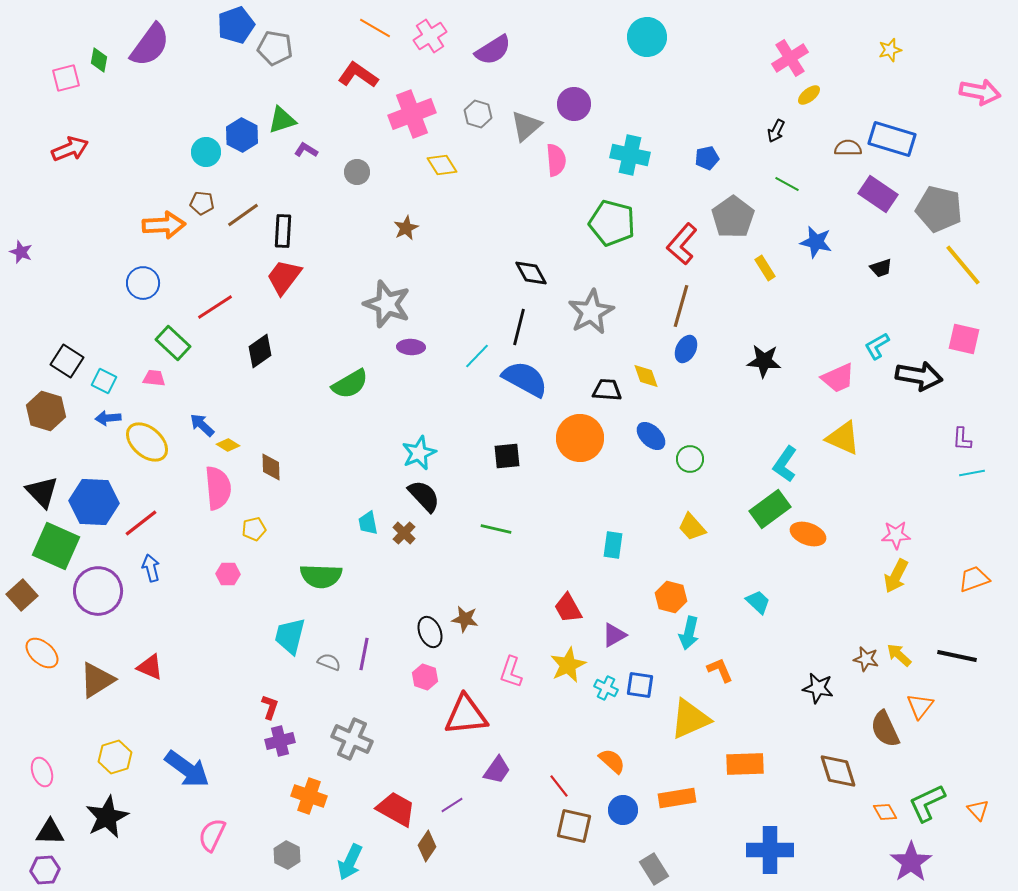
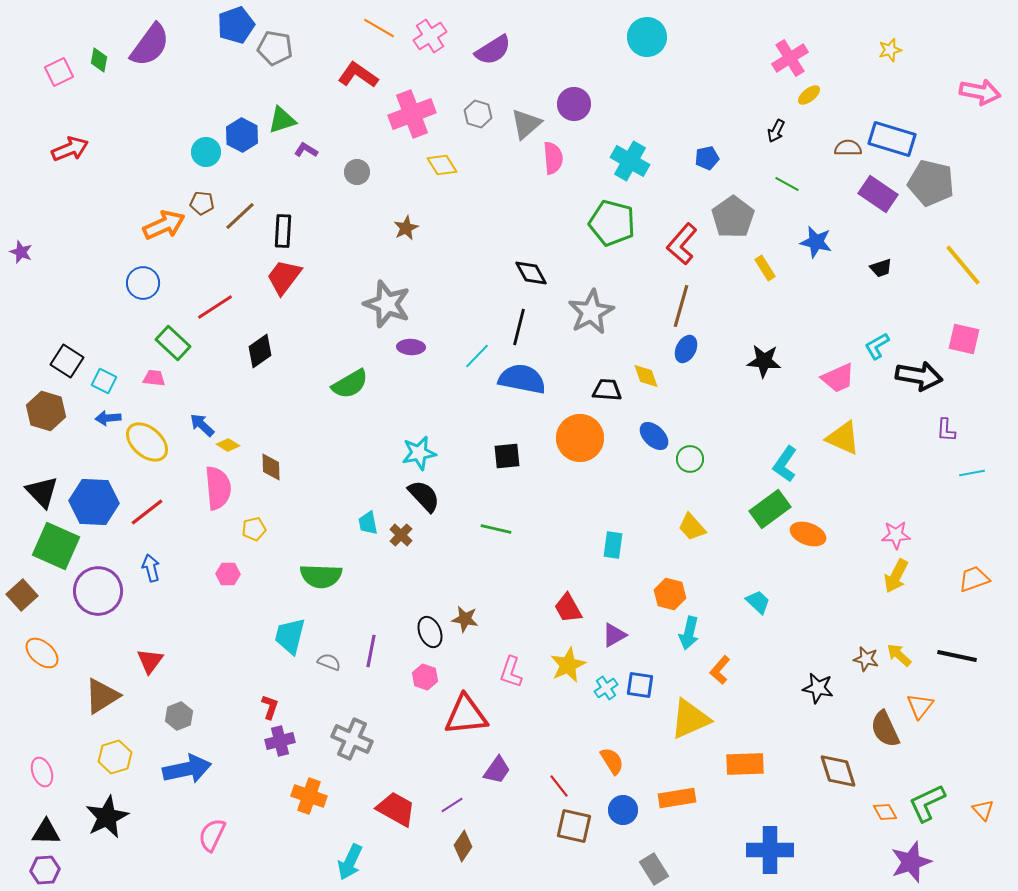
orange line at (375, 28): moved 4 px right
pink square at (66, 78): moved 7 px left, 6 px up; rotated 12 degrees counterclockwise
gray triangle at (526, 126): moved 2 px up
cyan cross at (630, 155): moved 6 px down; rotated 18 degrees clockwise
pink semicircle at (556, 160): moved 3 px left, 2 px up
gray pentagon at (939, 209): moved 8 px left, 26 px up
brown line at (243, 215): moved 3 px left, 1 px down; rotated 8 degrees counterclockwise
orange arrow at (164, 225): rotated 21 degrees counterclockwise
blue semicircle at (525, 379): moved 3 px left; rotated 18 degrees counterclockwise
blue ellipse at (651, 436): moved 3 px right
purple L-shape at (962, 439): moved 16 px left, 9 px up
cyan star at (419, 453): rotated 12 degrees clockwise
red line at (141, 523): moved 6 px right, 11 px up
brown cross at (404, 533): moved 3 px left, 2 px down
orange hexagon at (671, 597): moved 1 px left, 3 px up
purple line at (364, 654): moved 7 px right, 3 px up
red triangle at (150, 667): moved 6 px up; rotated 44 degrees clockwise
orange L-shape at (720, 670): rotated 116 degrees counterclockwise
brown triangle at (97, 680): moved 5 px right, 16 px down
cyan cross at (606, 688): rotated 30 degrees clockwise
orange semicircle at (612, 761): rotated 16 degrees clockwise
blue arrow at (187, 769): rotated 48 degrees counterclockwise
orange triangle at (978, 810): moved 5 px right
black triangle at (50, 832): moved 4 px left
brown diamond at (427, 846): moved 36 px right
gray hexagon at (287, 855): moved 108 px left, 139 px up; rotated 12 degrees clockwise
purple star at (911, 862): rotated 15 degrees clockwise
